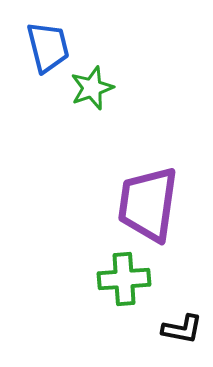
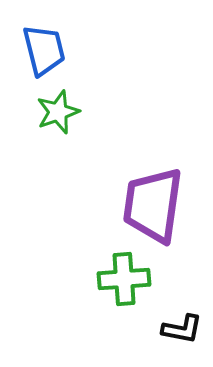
blue trapezoid: moved 4 px left, 3 px down
green star: moved 34 px left, 24 px down
purple trapezoid: moved 5 px right, 1 px down
